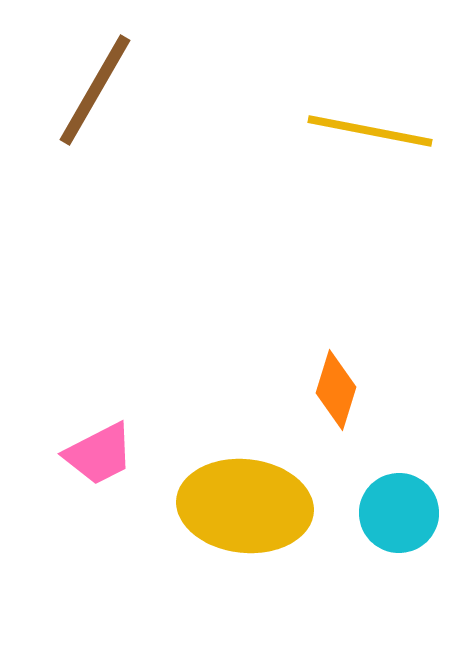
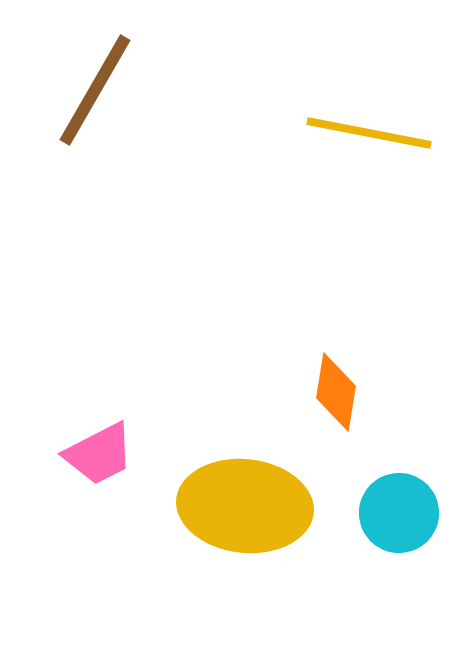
yellow line: moved 1 px left, 2 px down
orange diamond: moved 2 px down; rotated 8 degrees counterclockwise
